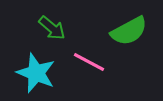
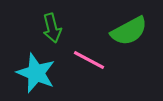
green arrow: rotated 36 degrees clockwise
pink line: moved 2 px up
